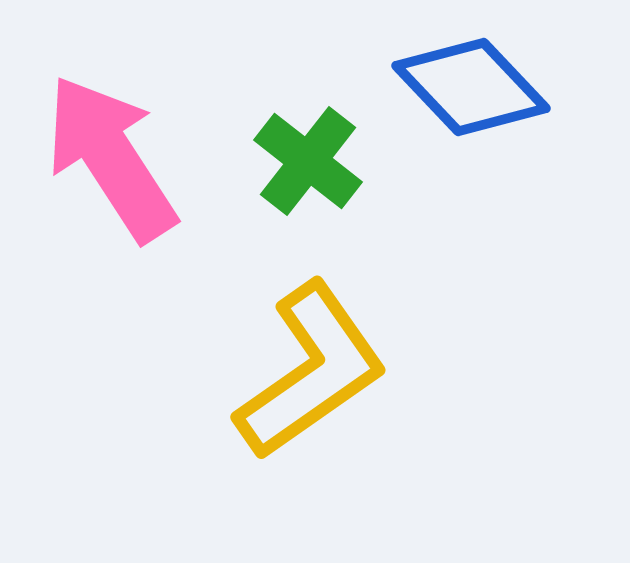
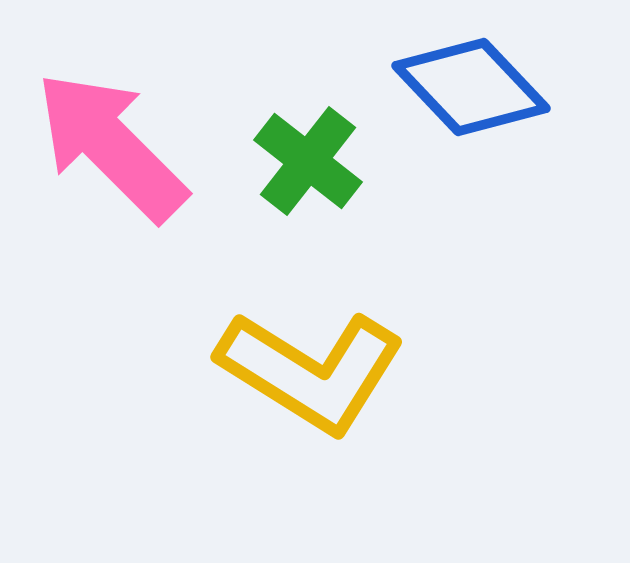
pink arrow: moved 12 px up; rotated 12 degrees counterclockwise
yellow L-shape: rotated 67 degrees clockwise
